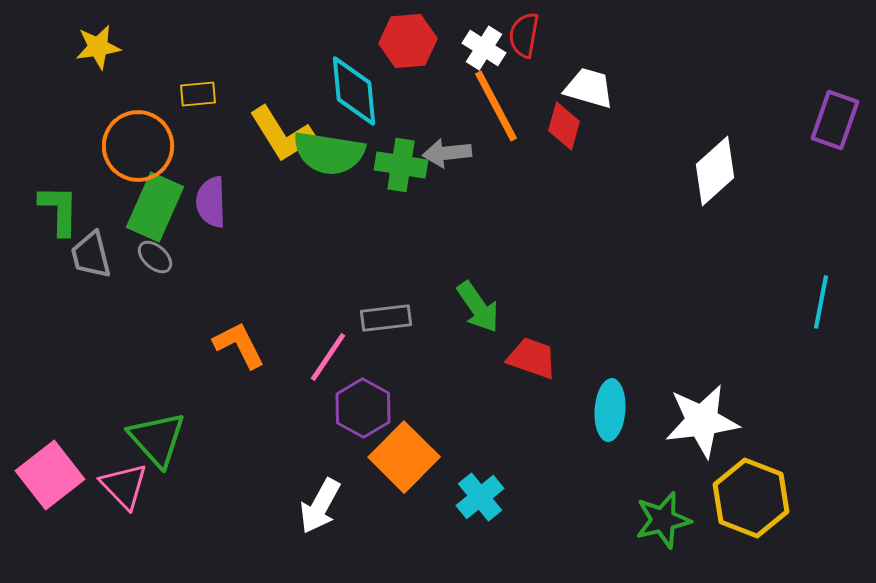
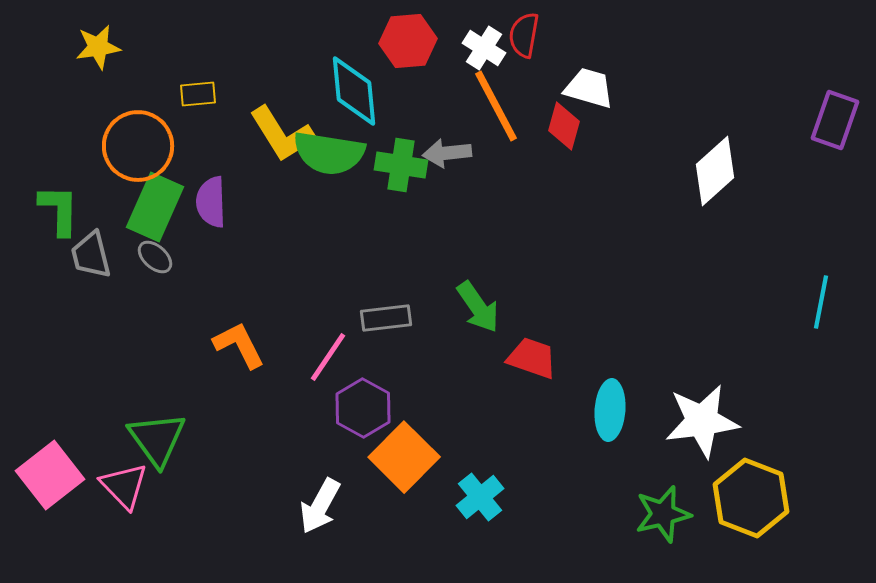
green triangle: rotated 6 degrees clockwise
green star: moved 6 px up
